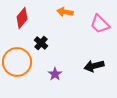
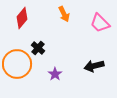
orange arrow: moved 1 px left, 2 px down; rotated 126 degrees counterclockwise
pink trapezoid: moved 1 px up
black cross: moved 3 px left, 5 px down
orange circle: moved 2 px down
